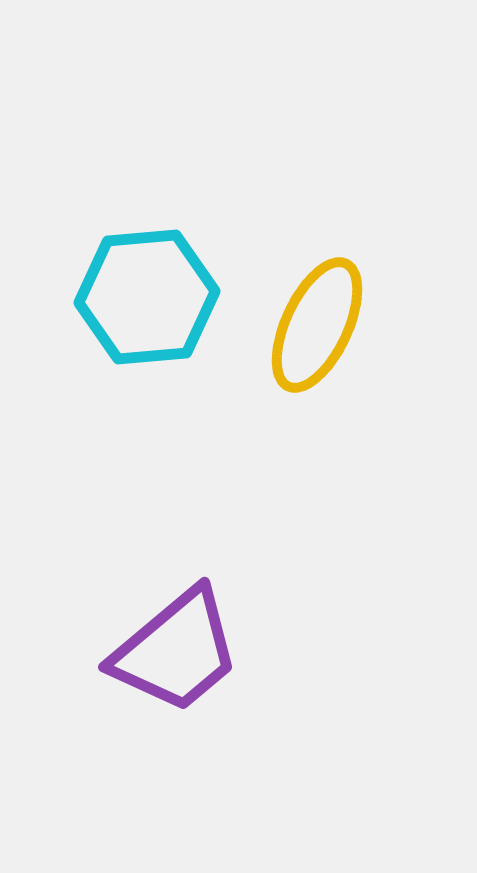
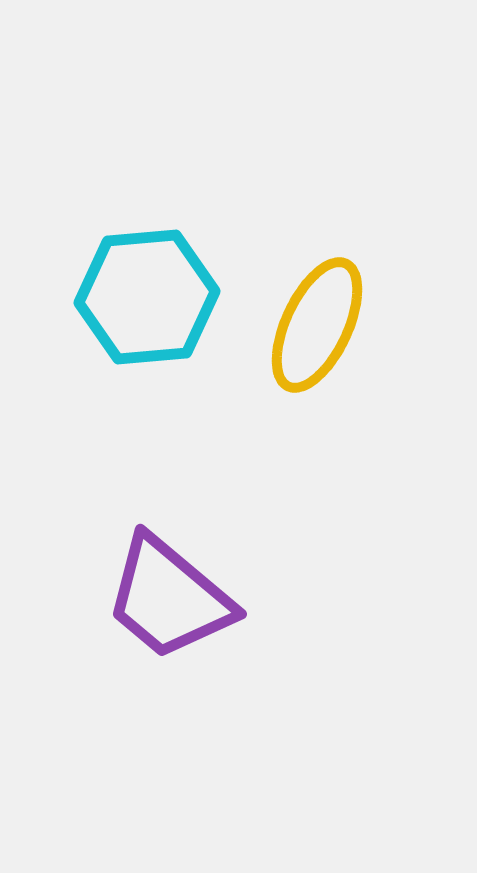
purple trapezoid: moved 7 px left, 53 px up; rotated 80 degrees clockwise
